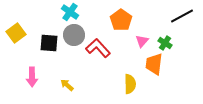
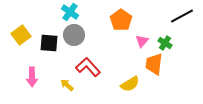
yellow square: moved 5 px right, 2 px down
red L-shape: moved 10 px left, 19 px down
yellow semicircle: rotated 60 degrees clockwise
